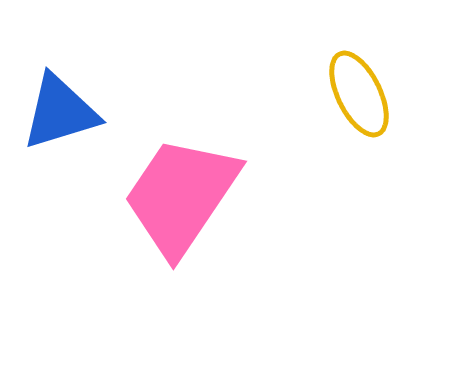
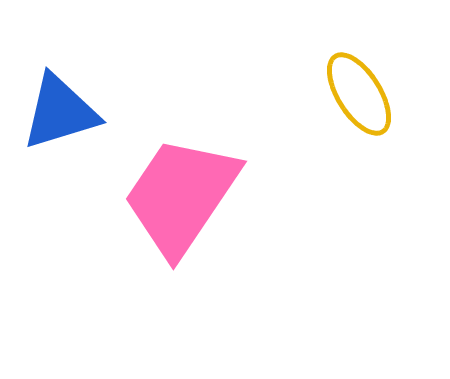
yellow ellipse: rotated 6 degrees counterclockwise
